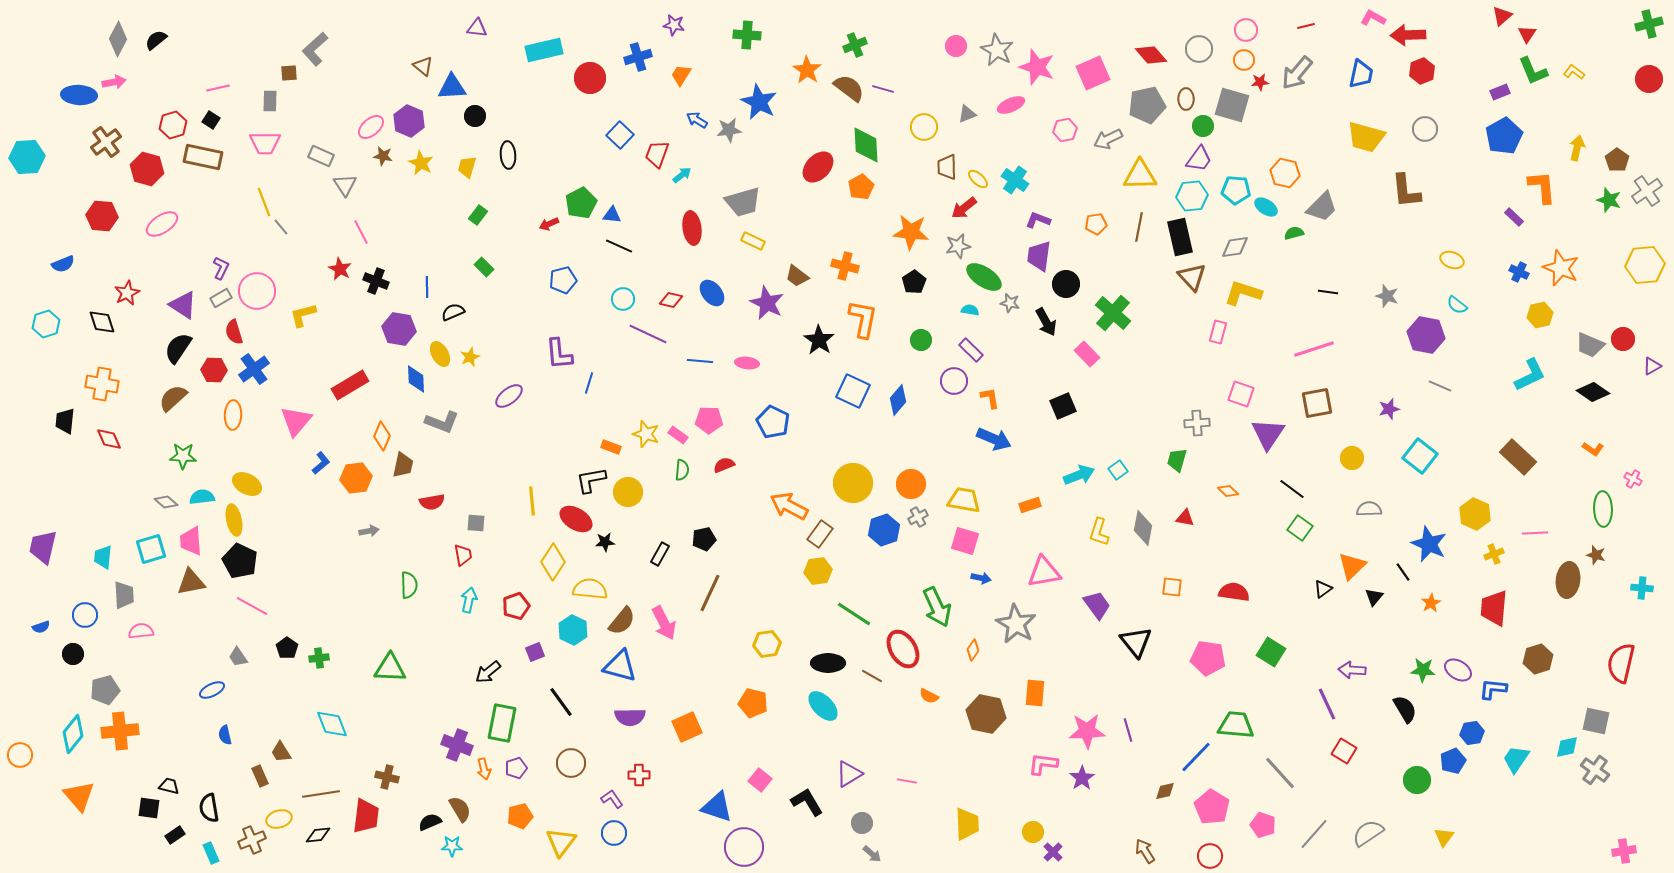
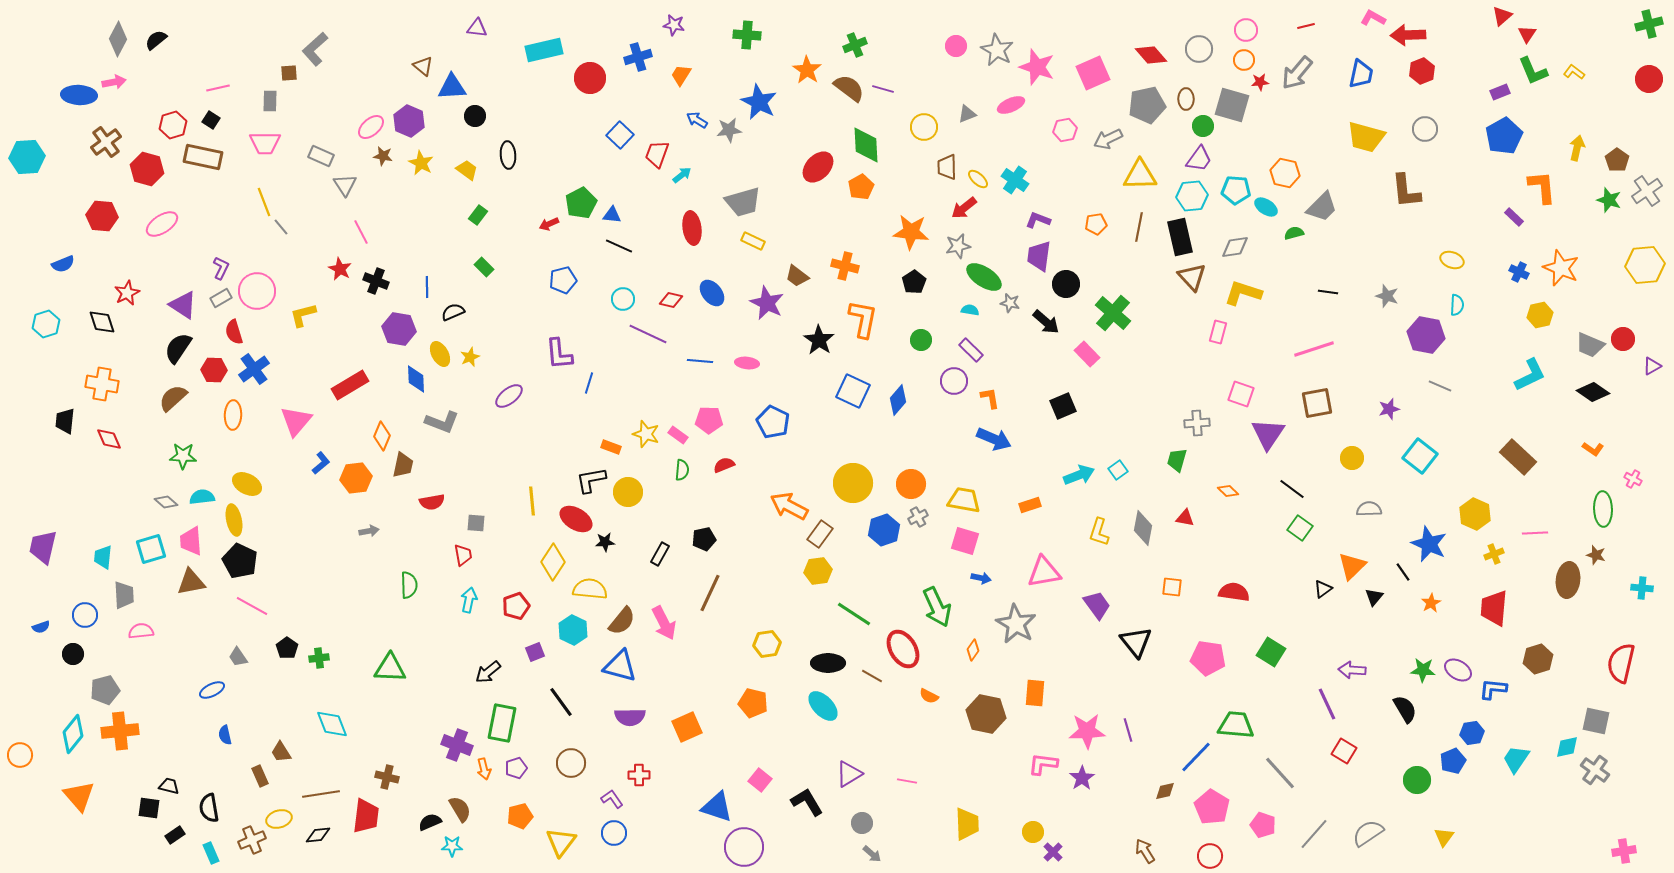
yellow trapezoid at (467, 167): moved 3 px down; rotated 110 degrees clockwise
cyan semicircle at (1457, 305): rotated 125 degrees counterclockwise
black arrow at (1046, 322): rotated 20 degrees counterclockwise
